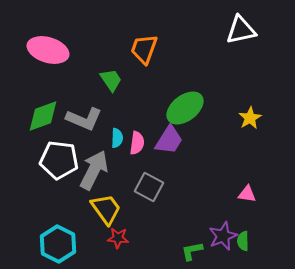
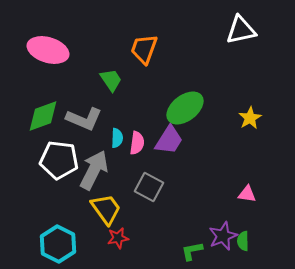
red star: rotated 15 degrees counterclockwise
